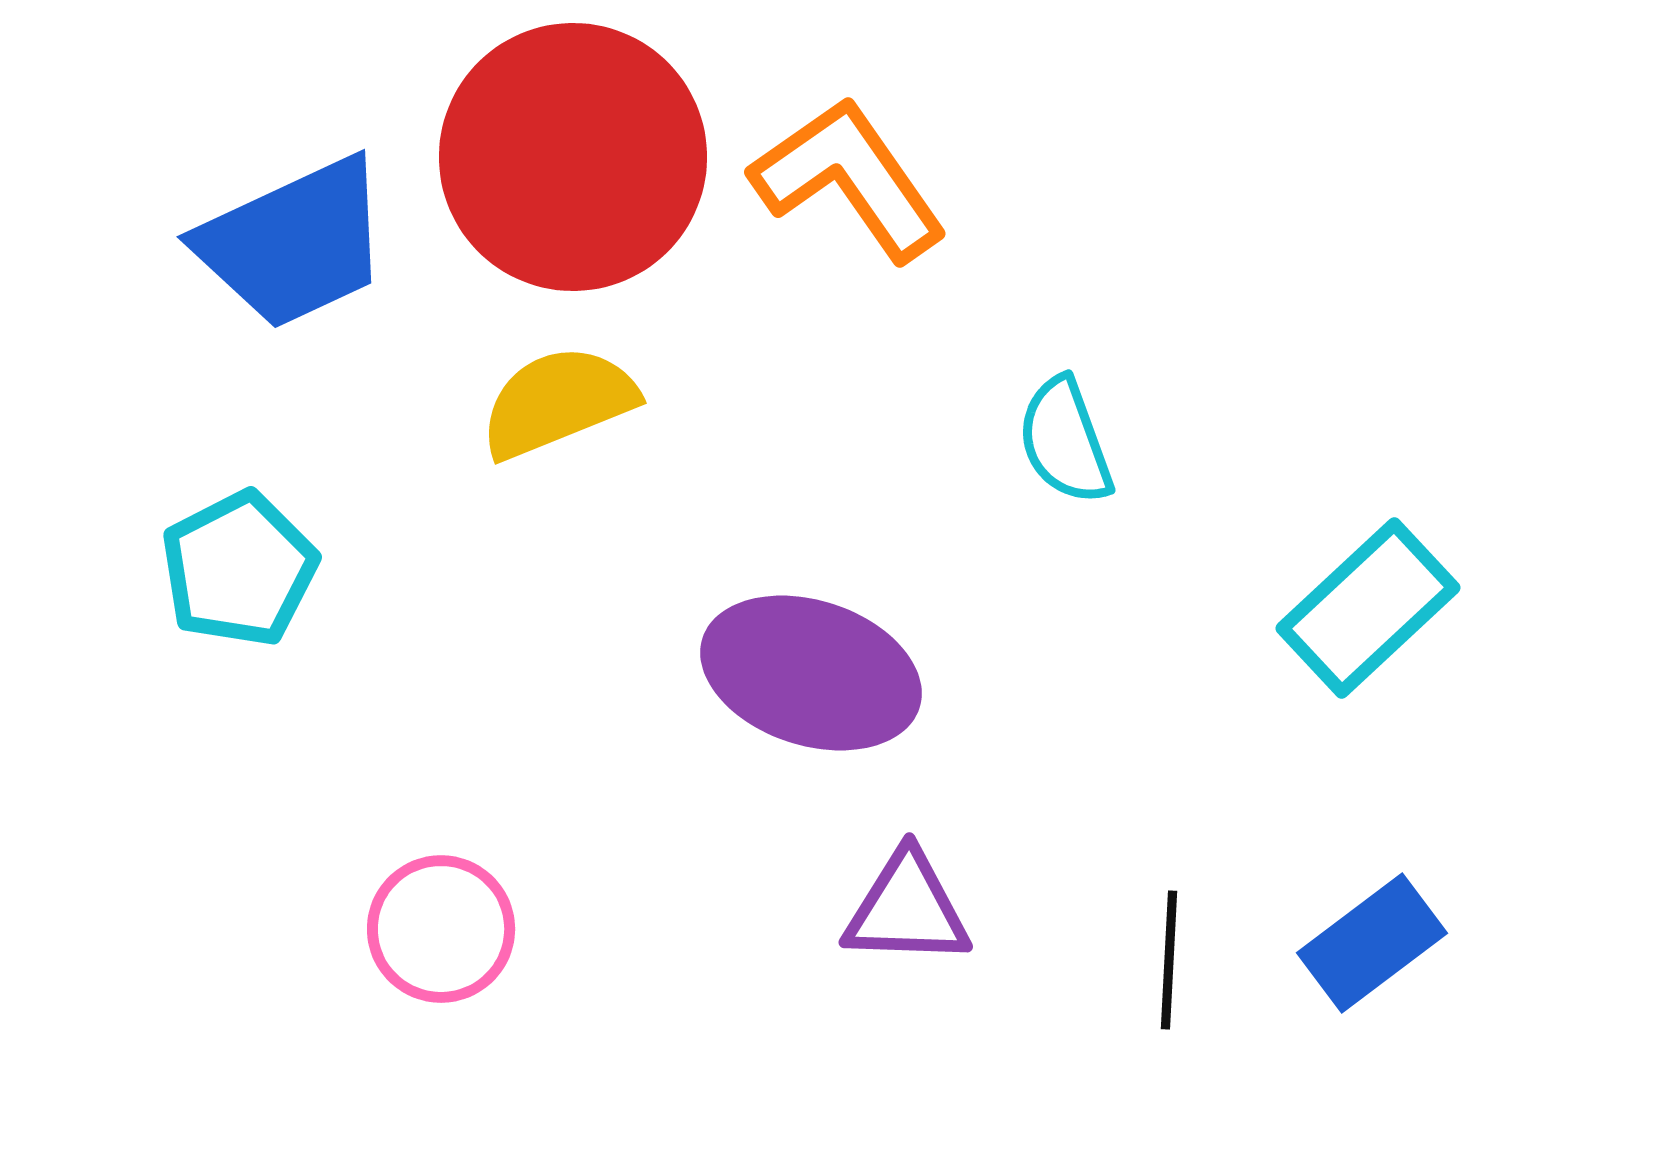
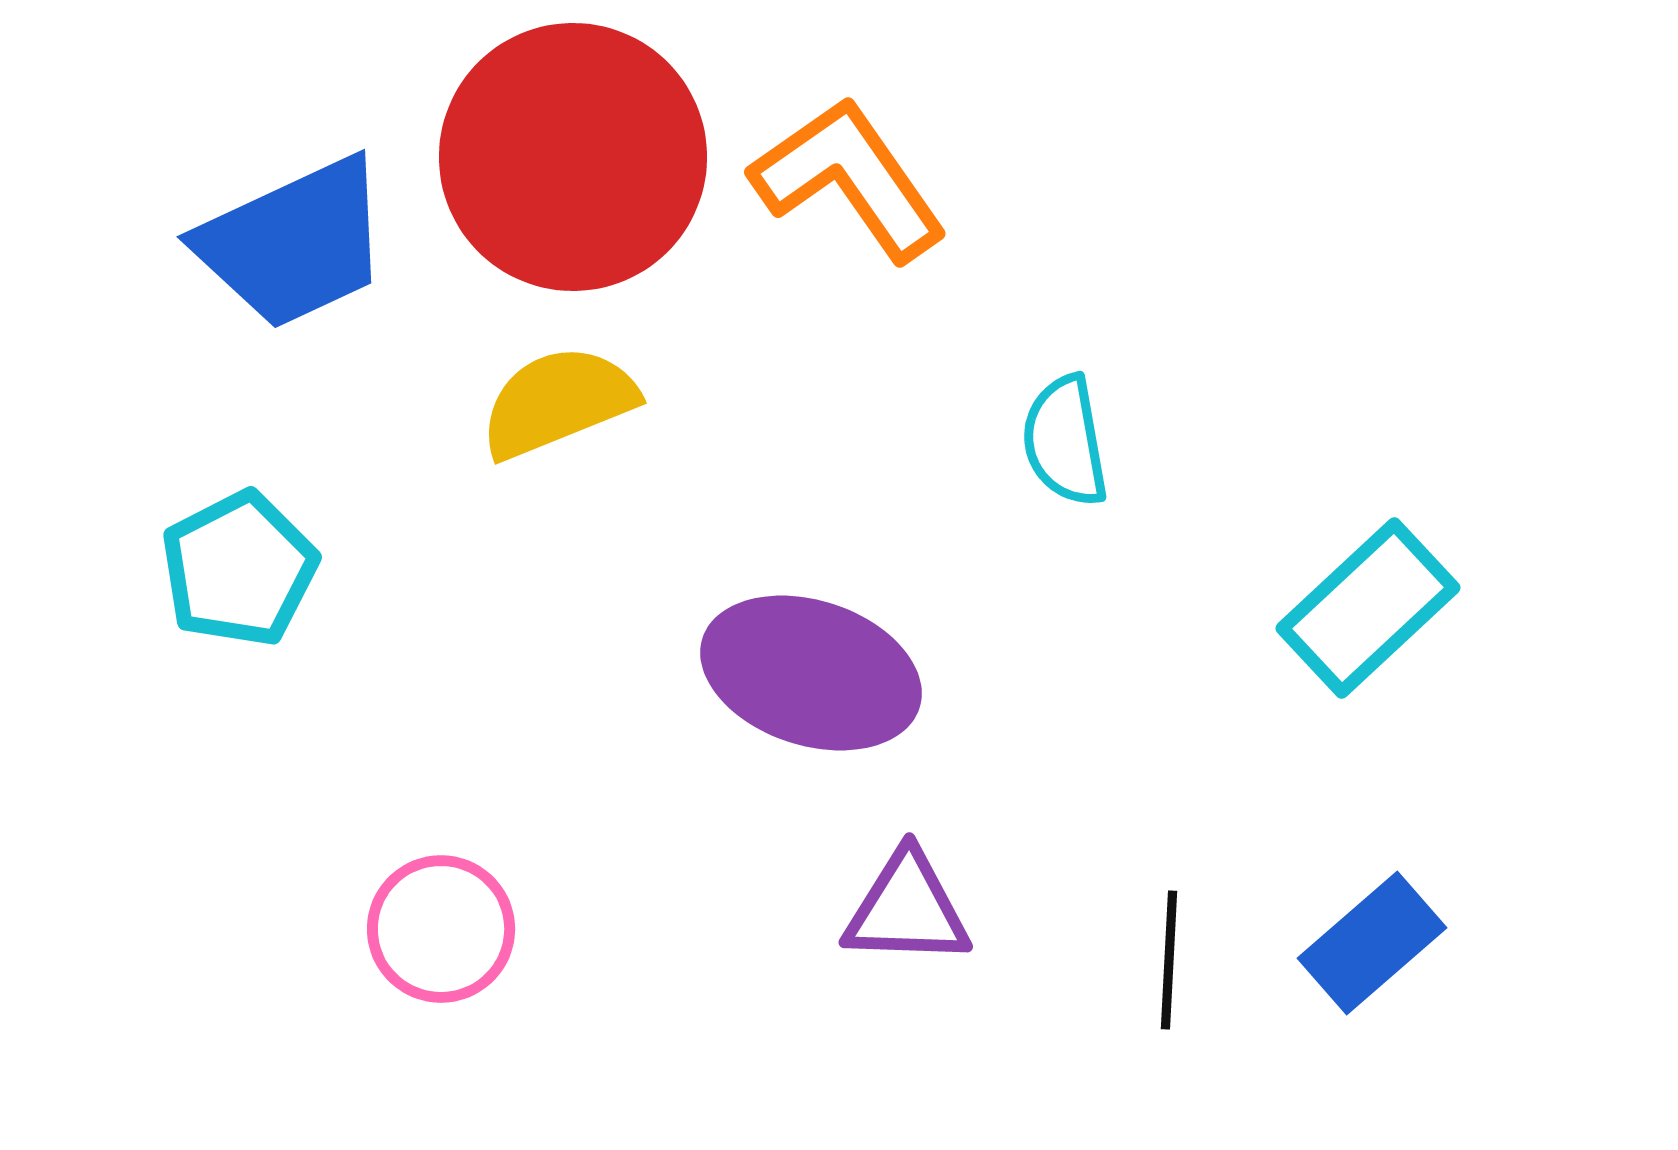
cyan semicircle: rotated 10 degrees clockwise
blue rectangle: rotated 4 degrees counterclockwise
